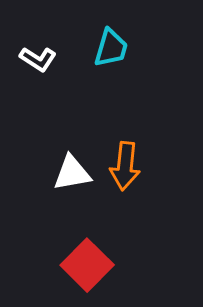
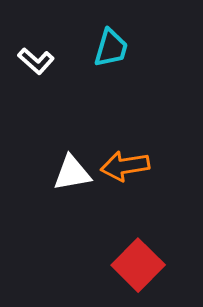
white L-shape: moved 2 px left, 2 px down; rotated 9 degrees clockwise
orange arrow: rotated 75 degrees clockwise
red square: moved 51 px right
